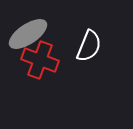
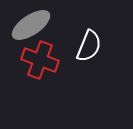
gray ellipse: moved 3 px right, 9 px up
